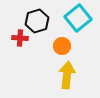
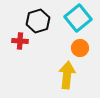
black hexagon: moved 1 px right
red cross: moved 3 px down
orange circle: moved 18 px right, 2 px down
